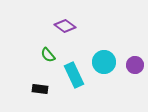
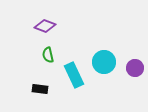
purple diamond: moved 20 px left; rotated 15 degrees counterclockwise
green semicircle: rotated 28 degrees clockwise
purple circle: moved 3 px down
